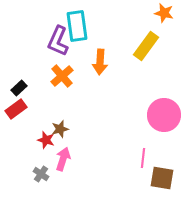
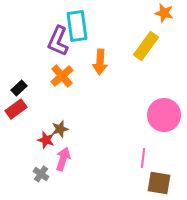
brown square: moved 3 px left, 5 px down
